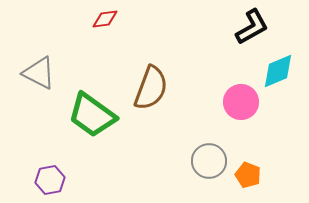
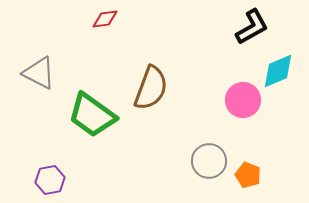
pink circle: moved 2 px right, 2 px up
